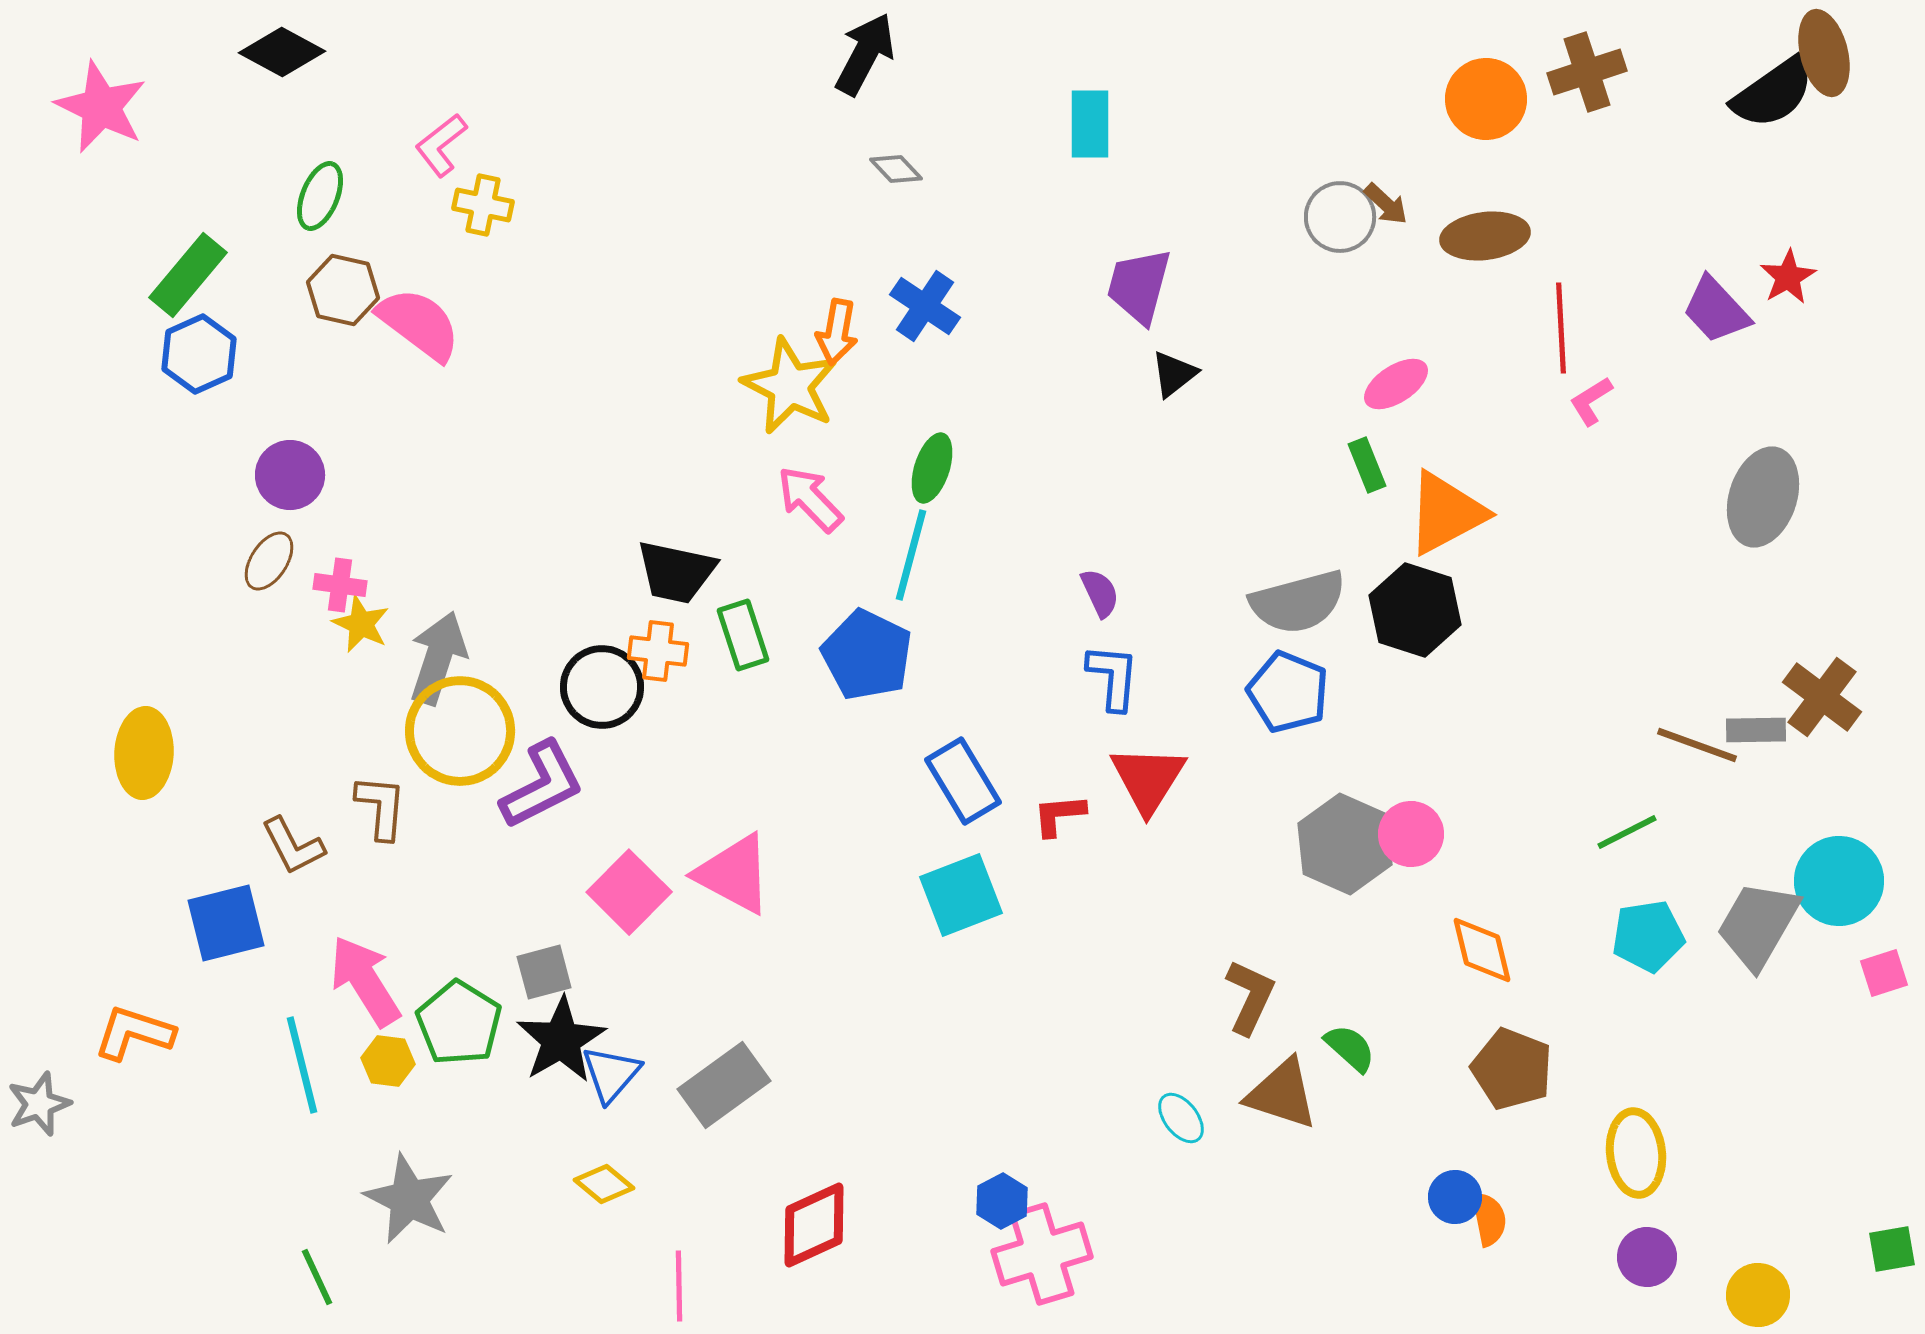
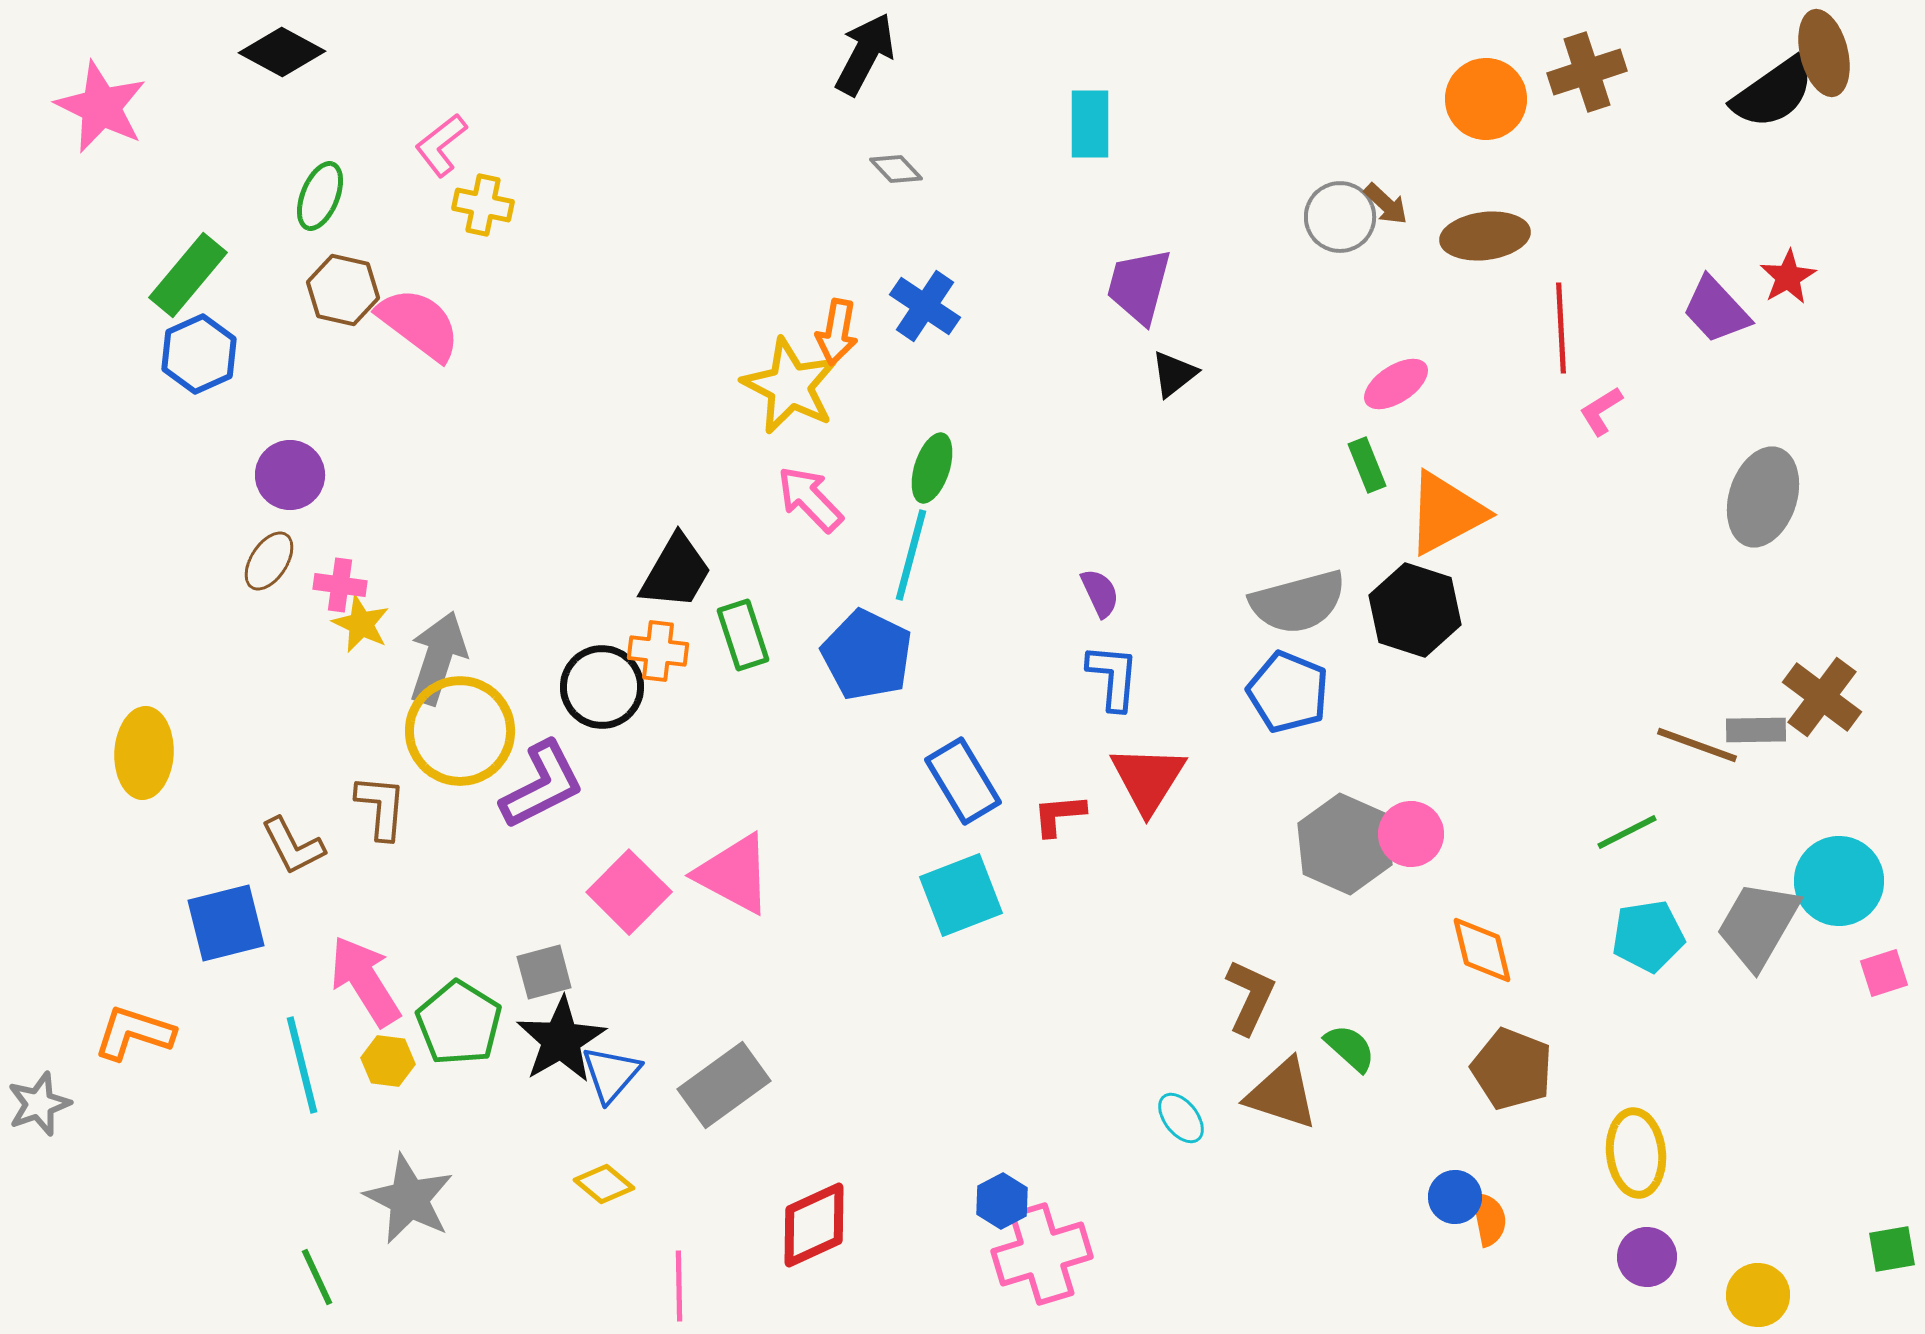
pink L-shape at (1591, 401): moved 10 px right, 10 px down
black trapezoid at (676, 572): rotated 72 degrees counterclockwise
